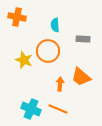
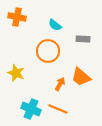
cyan semicircle: rotated 48 degrees counterclockwise
yellow star: moved 8 px left, 13 px down
orange arrow: rotated 24 degrees clockwise
